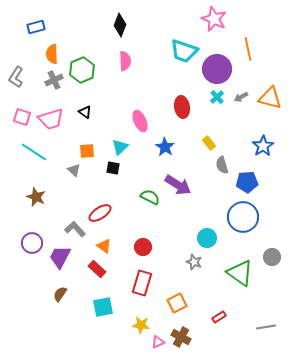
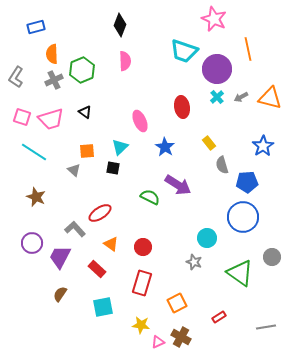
orange triangle at (104, 246): moved 7 px right, 2 px up
